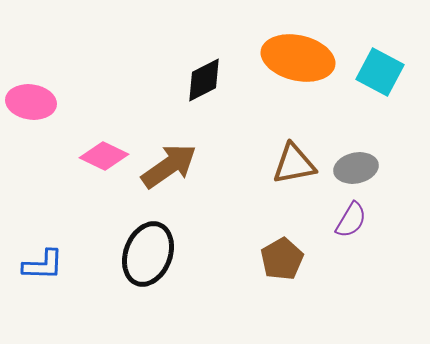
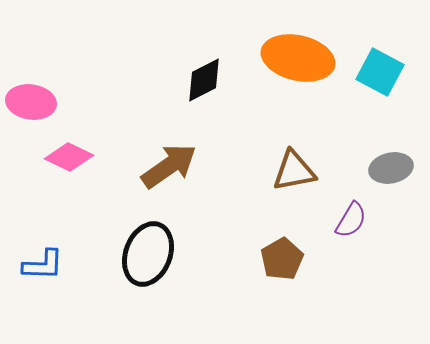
pink diamond: moved 35 px left, 1 px down
brown triangle: moved 7 px down
gray ellipse: moved 35 px right
